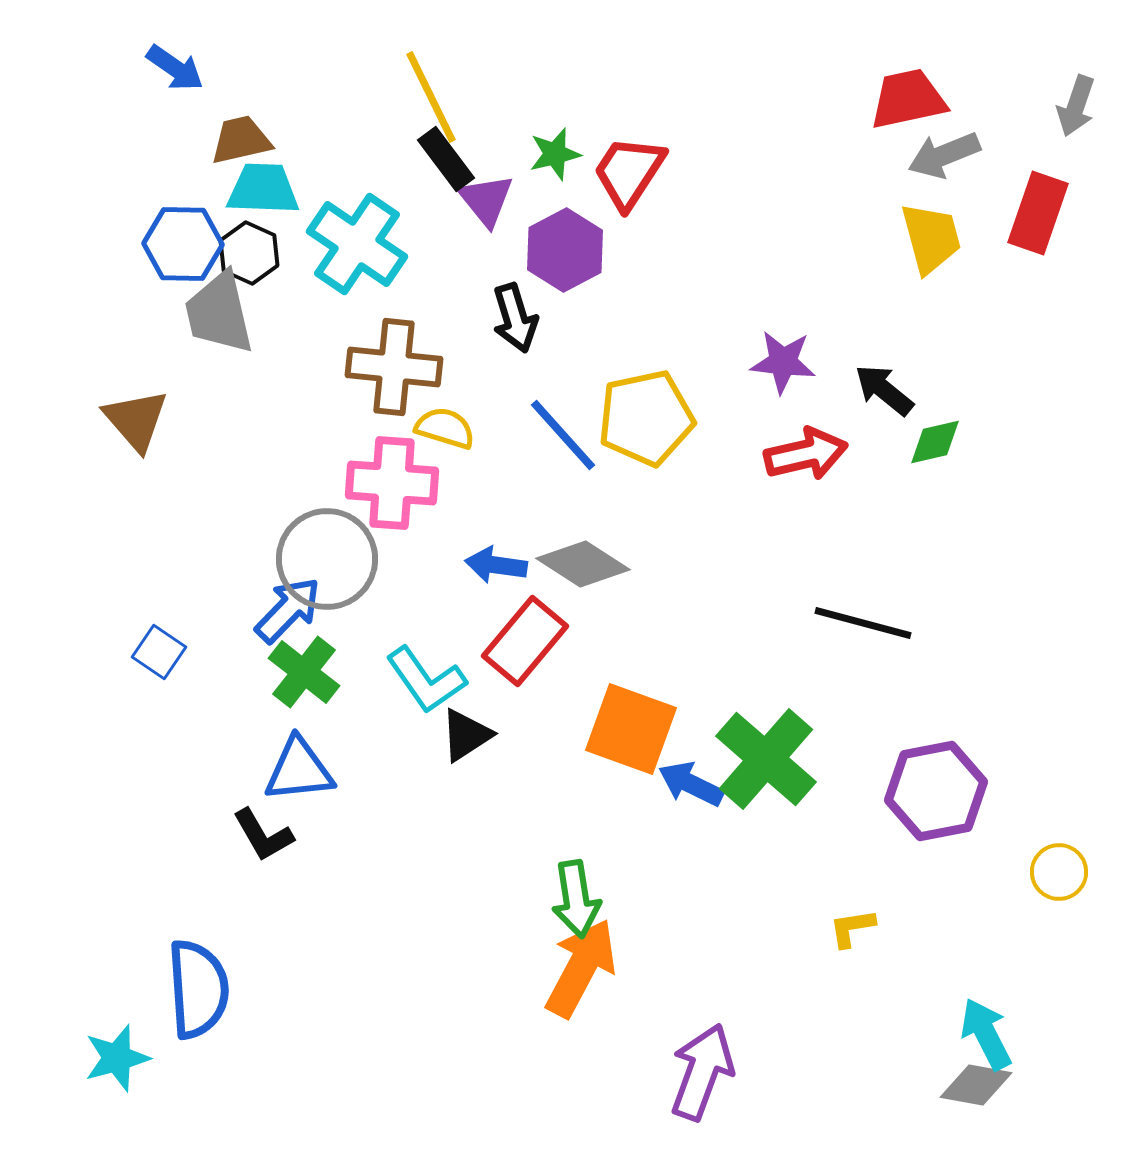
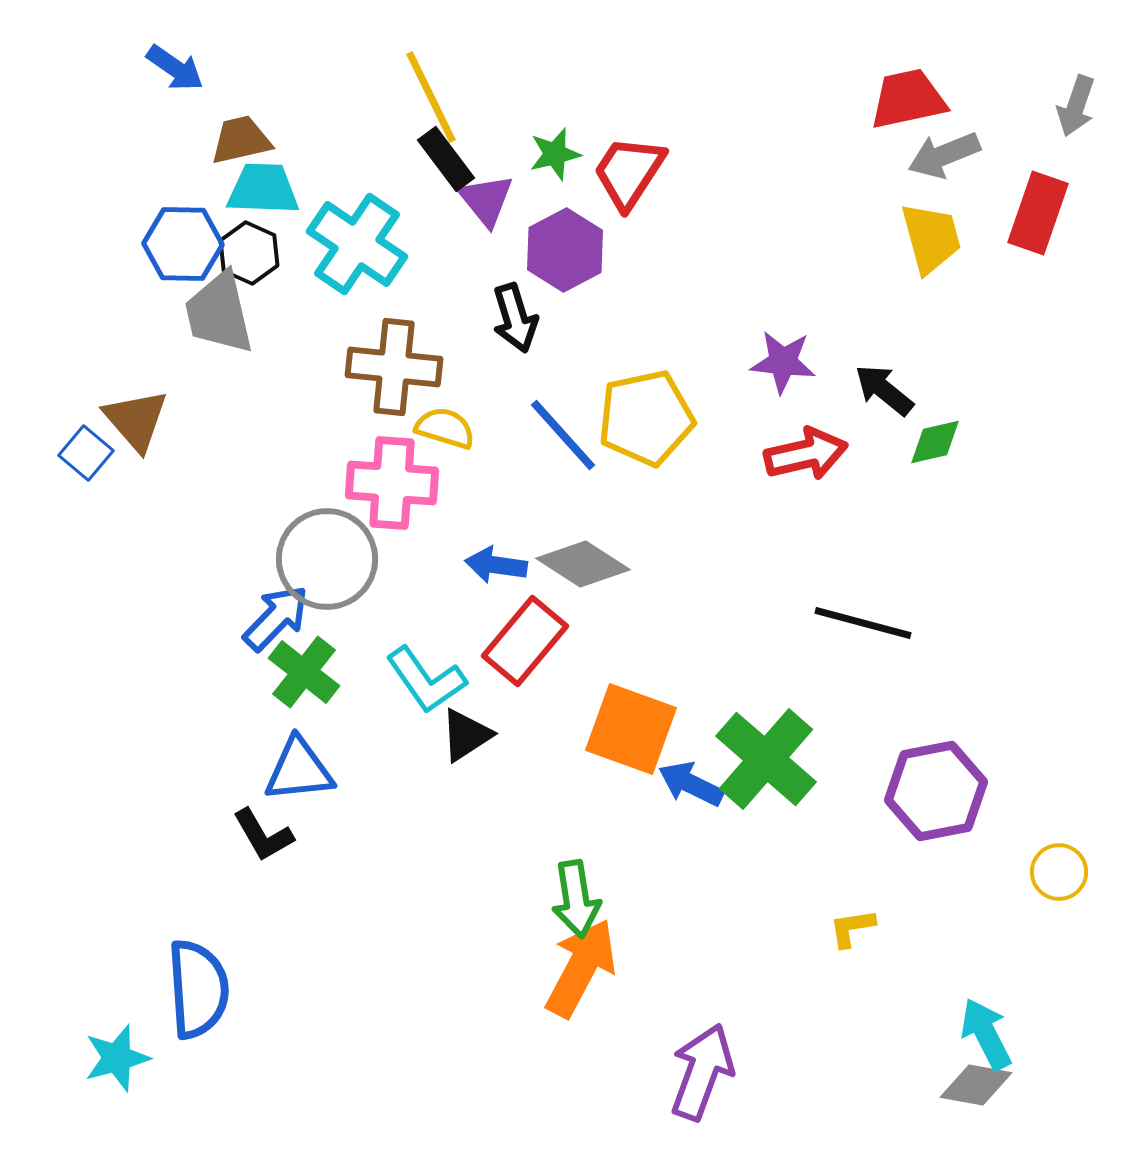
blue arrow at (288, 610): moved 12 px left, 8 px down
blue square at (159, 652): moved 73 px left, 199 px up; rotated 6 degrees clockwise
